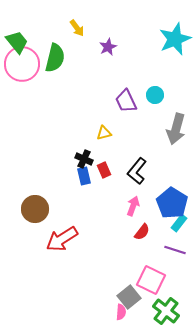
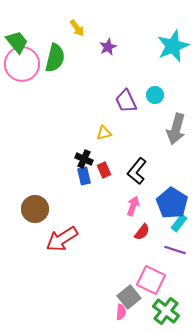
cyan star: moved 2 px left, 7 px down
